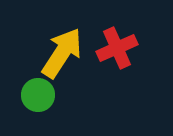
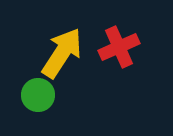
red cross: moved 2 px right, 1 px up
